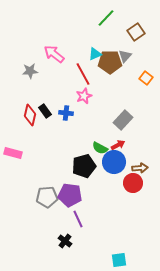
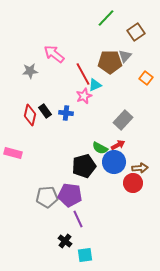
cyan triangle: moved 31 px down
cyan square: moved 34 px left, 5 px up
